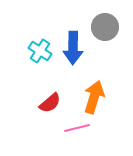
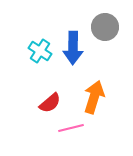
pink line: moved 6 px left
